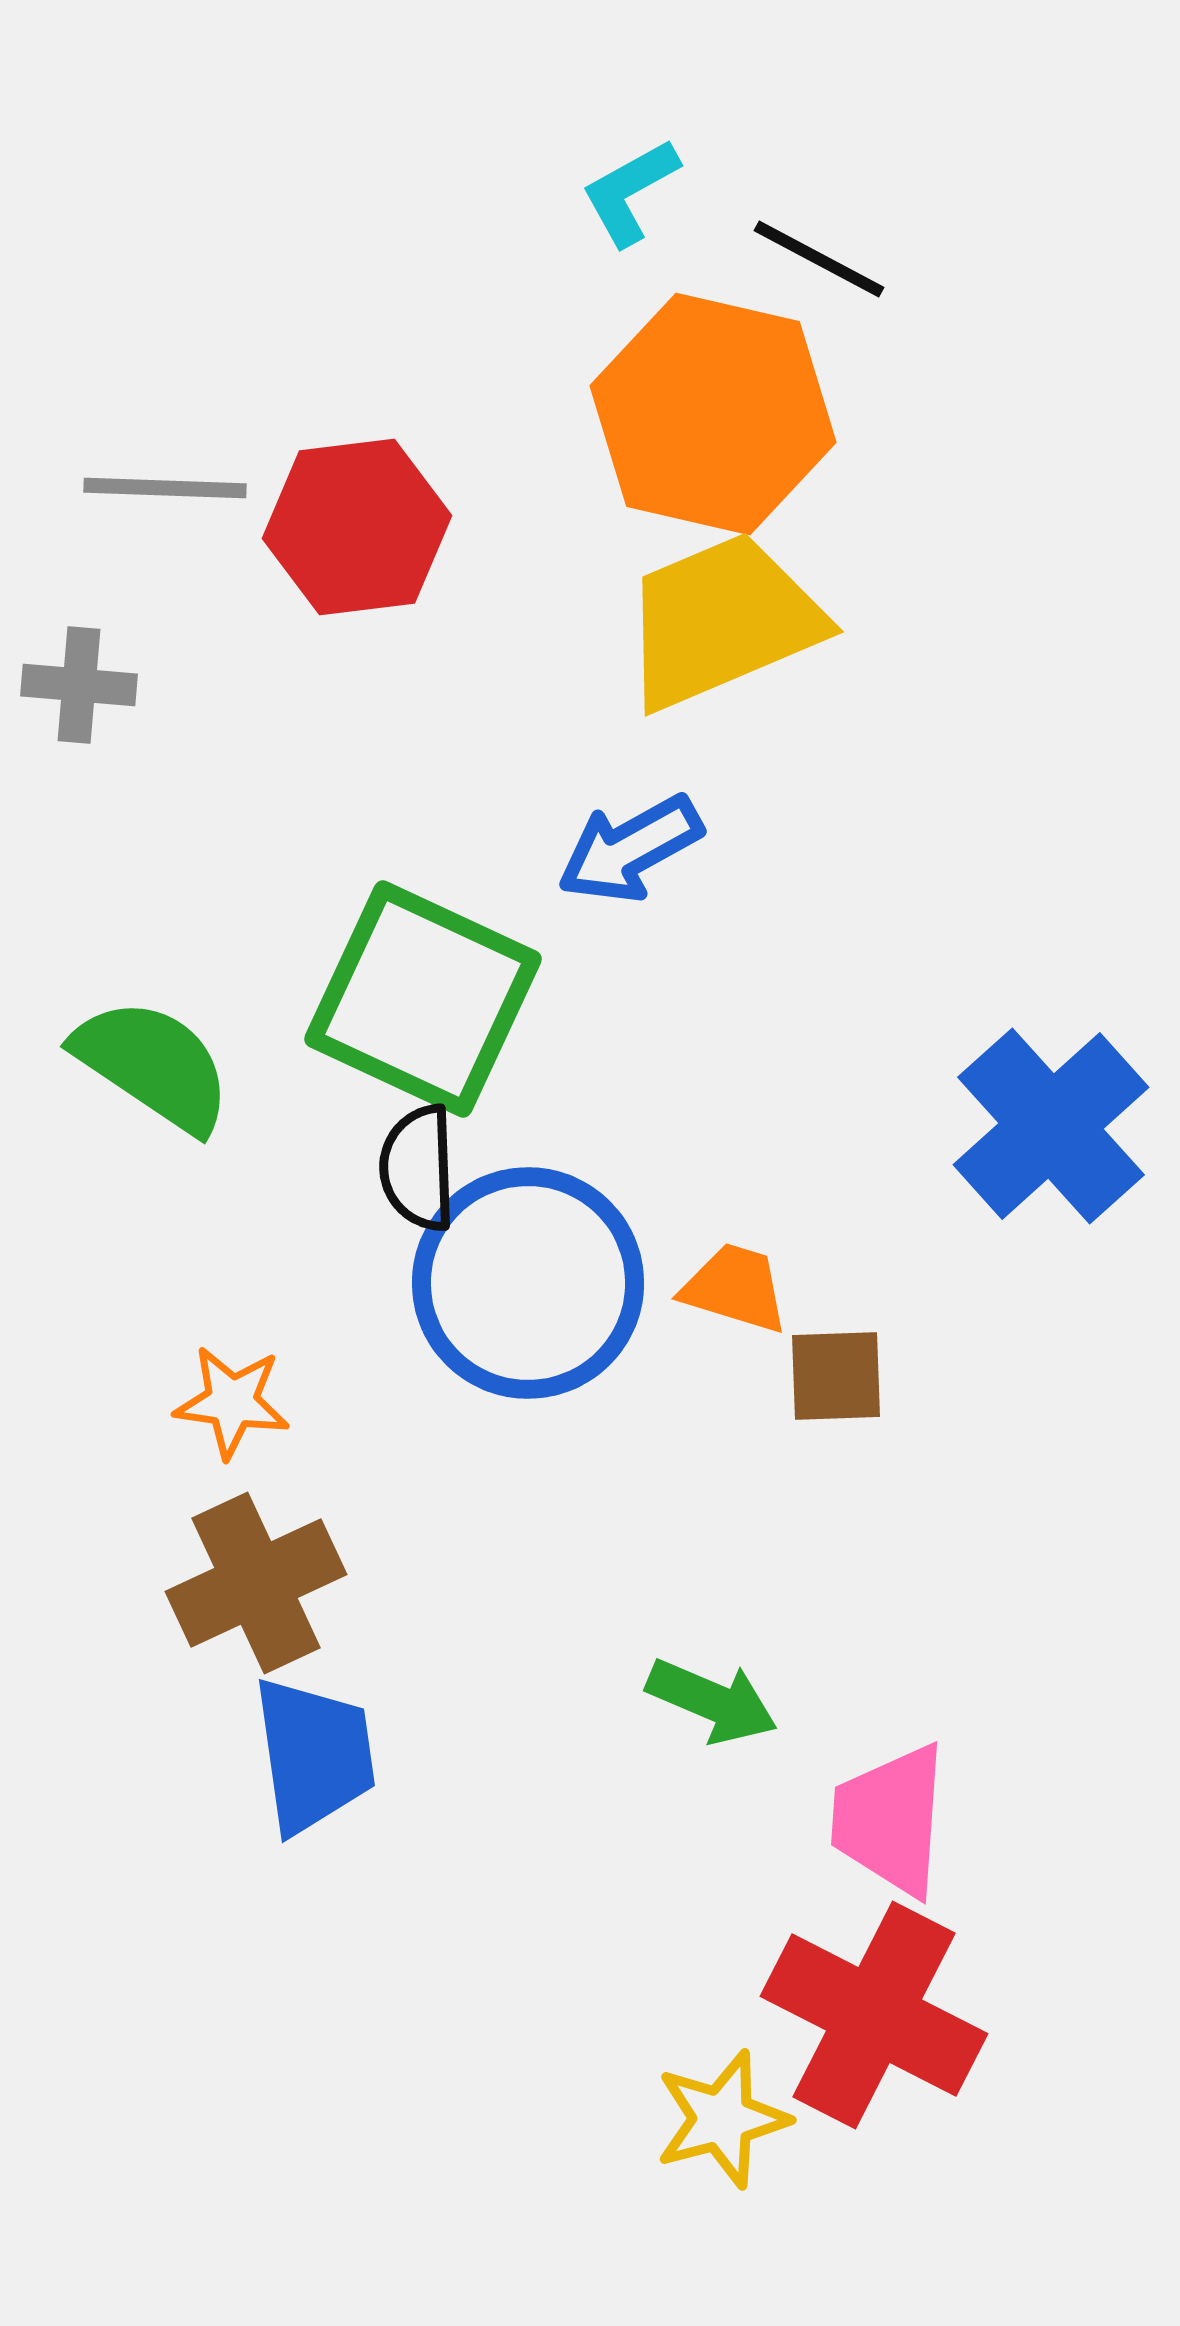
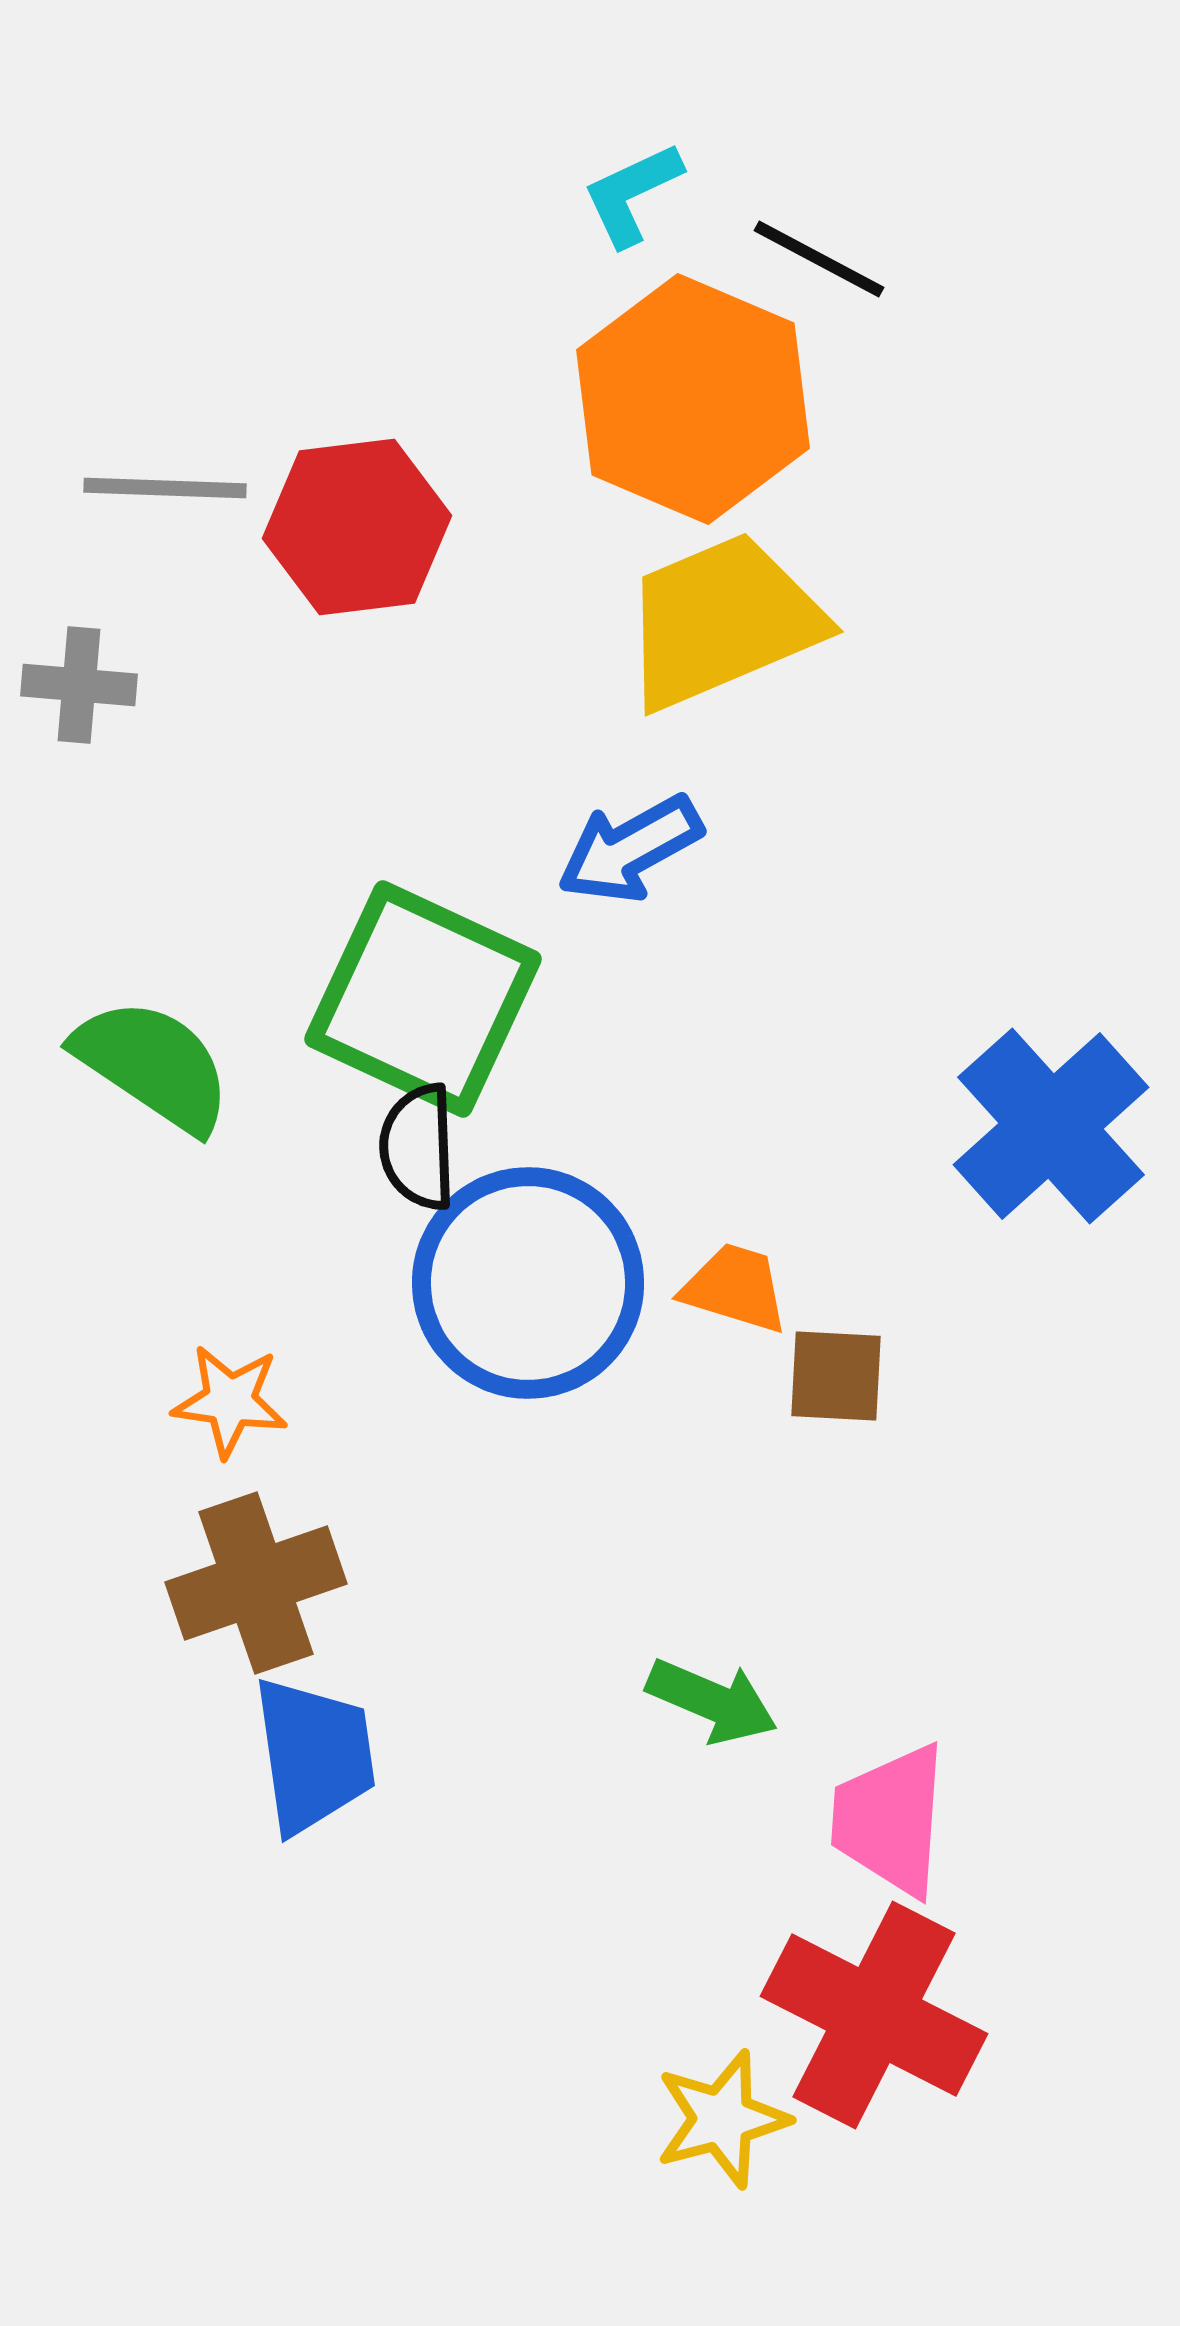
cyan L-shape: moved 2 px right, 2 px down; rotated 4 degrees clockwise
orange hexagon: moved 20 px left, 15 px up; rotated 10 degrees clockwise
black semicircle: moved 21 px up
brown square: rotated 5 degrees clockwise
orange star: moved 2 px left, 1 px up
brown cross: rotated 6 degrees clockwise
